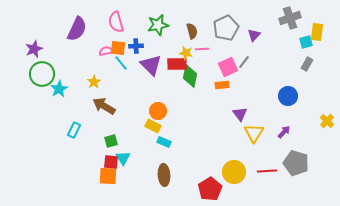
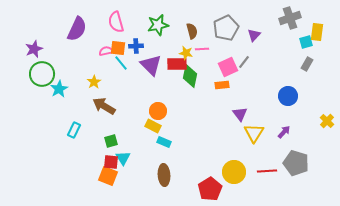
orange square at (108, 176): rotated 18 degrees clockwise
